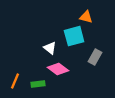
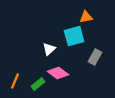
orange triangle: rotated 24 degrees counterclockwise
white triangle: moved 1 px left, 1 px down; rotated 40 degrees clockwise
pink diamond: moved 4 px down
green rectangle: rotated 32 degrees counterclockwise
